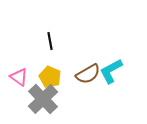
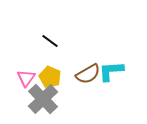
black line: rotated 42 degrees counterclockwise
cyan L-shape: rotated 24 degrees clockwise
pink triangle: moved 7 px right, 1 px down; rotated 30 degrees clockwise
